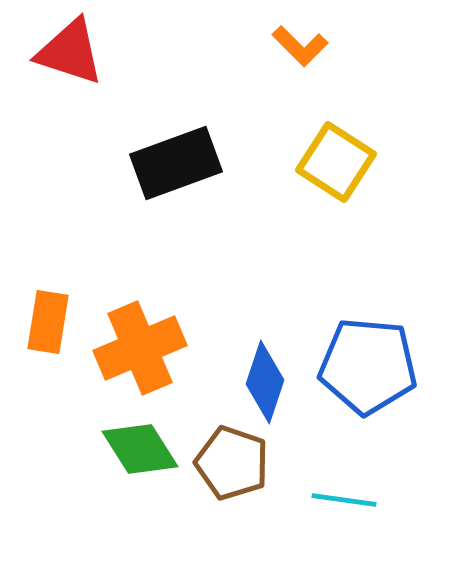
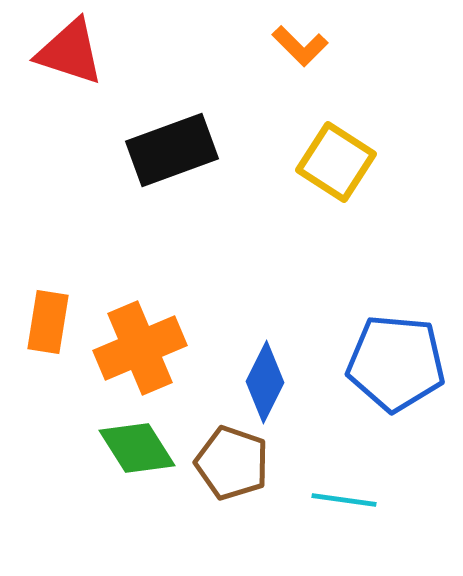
black rectangle: moved 4 px left, 13 px up
blue pentagon: moved 28 px right, 3 px up
blue diamond: rotated 8 degrees clockwise
green diamond: moved 3 px left, 1 px up
